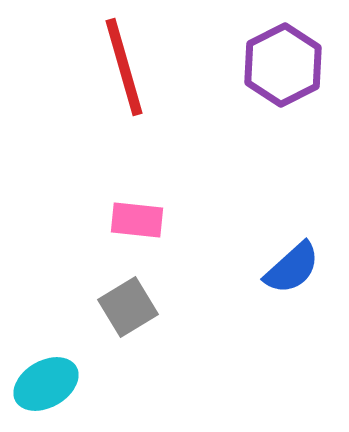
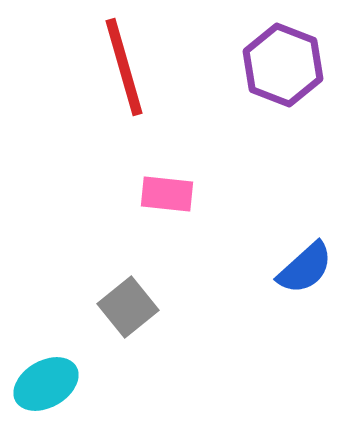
purple hexagon: rotated 12 degrees counterclockwise
pink rectangle: moved 30 px right, 26 px up
blue semicircle: moved 13 px right
gray square: rotated 8 degrees counterclockwise
